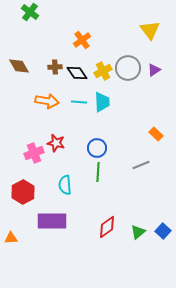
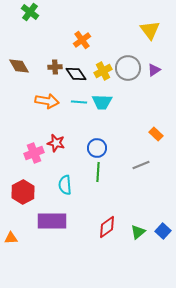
black diamond: moved 1 px left, 1 px down
cyan trapezoid: rotated 95 degrees clockwise
